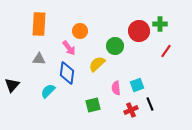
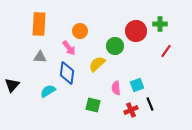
red circle: moved 3 px left
gray triangle: moved 1 px right, 2 px up
cyan semicircle: rotated 14 degrees clockwise
green square: rotated 28 degrees clockwise
